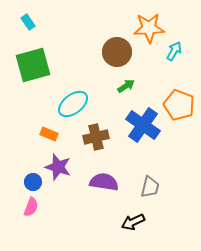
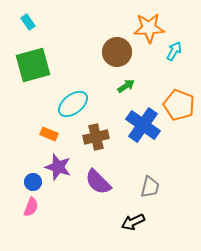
purple semicircle: moved 6 px left; rotated 144 degrees counterclockwise
